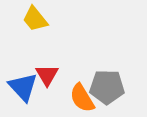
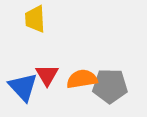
yellow trapezoid: rotated 36 degrees clockwise
gray pentagon: moved 3 px right, 1 px up
orange semicircle: moved 19 px up; rotated 112 degrees clockwise
